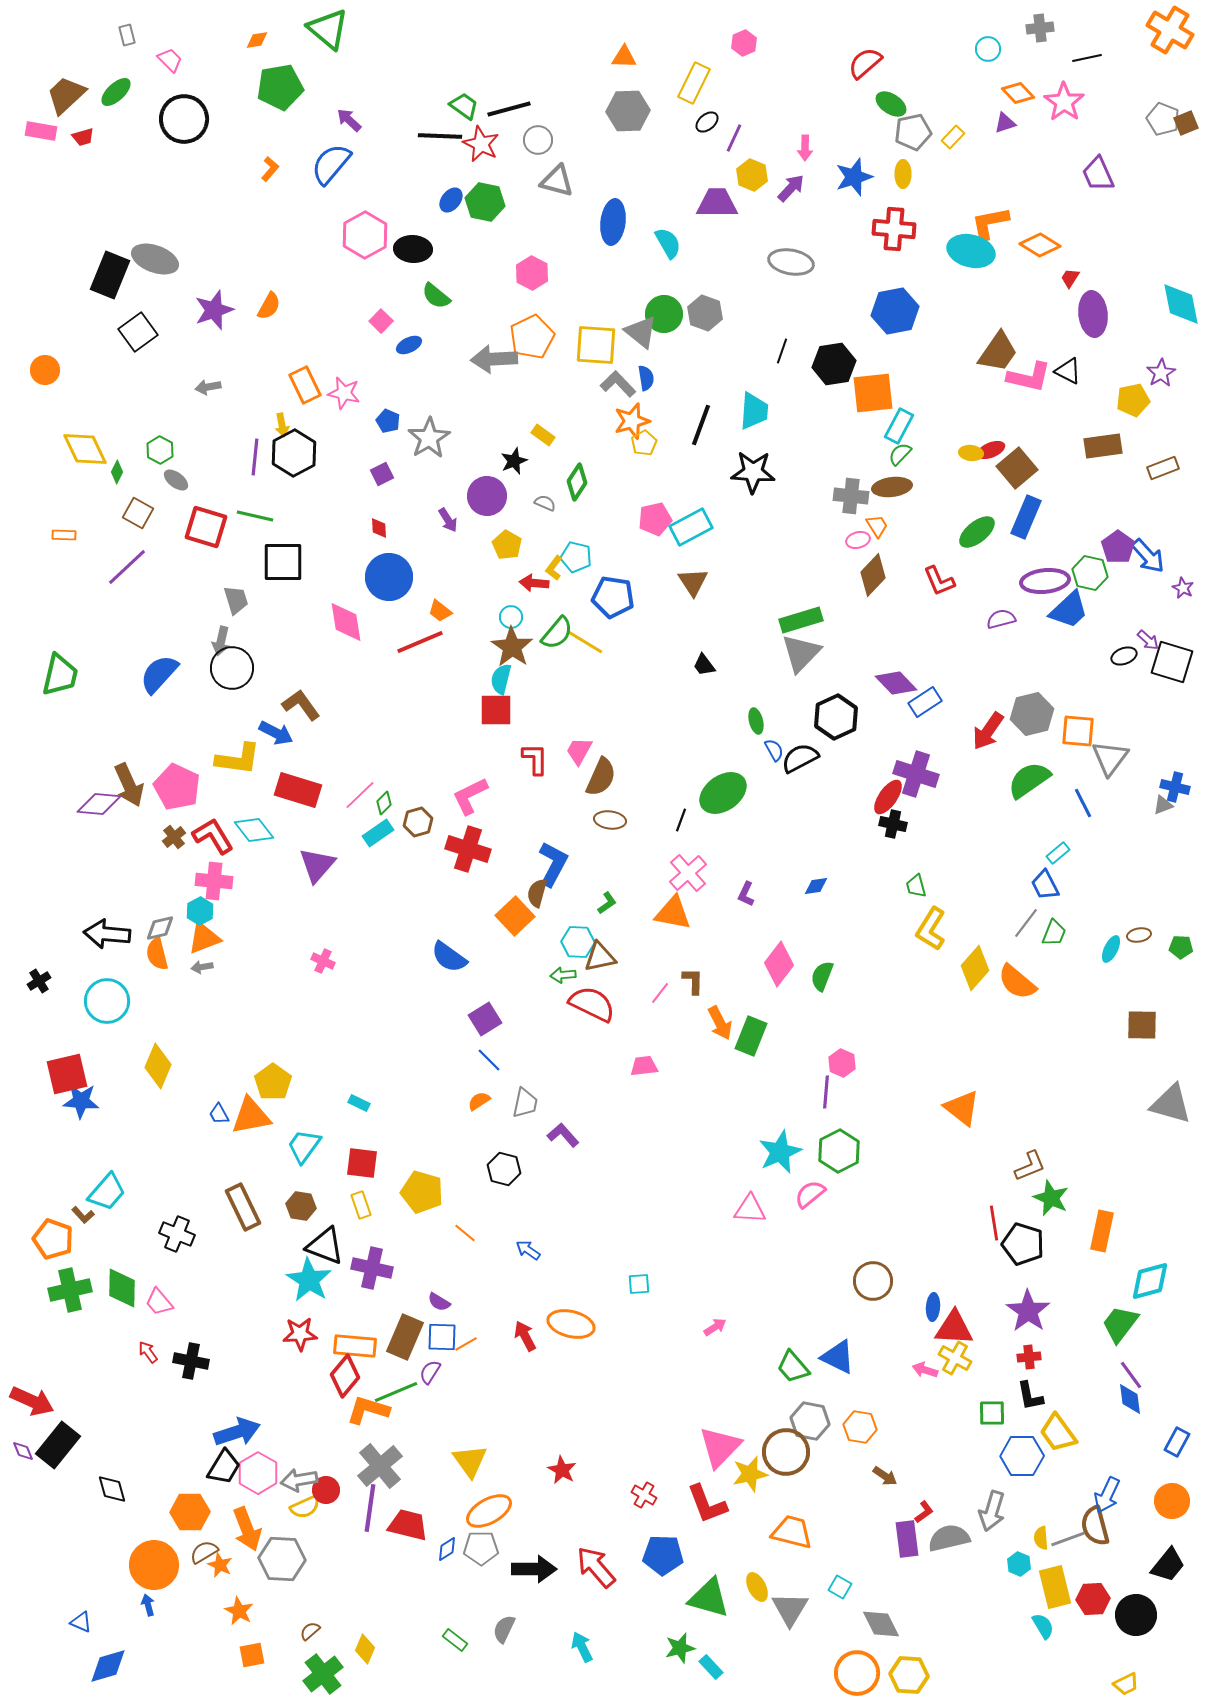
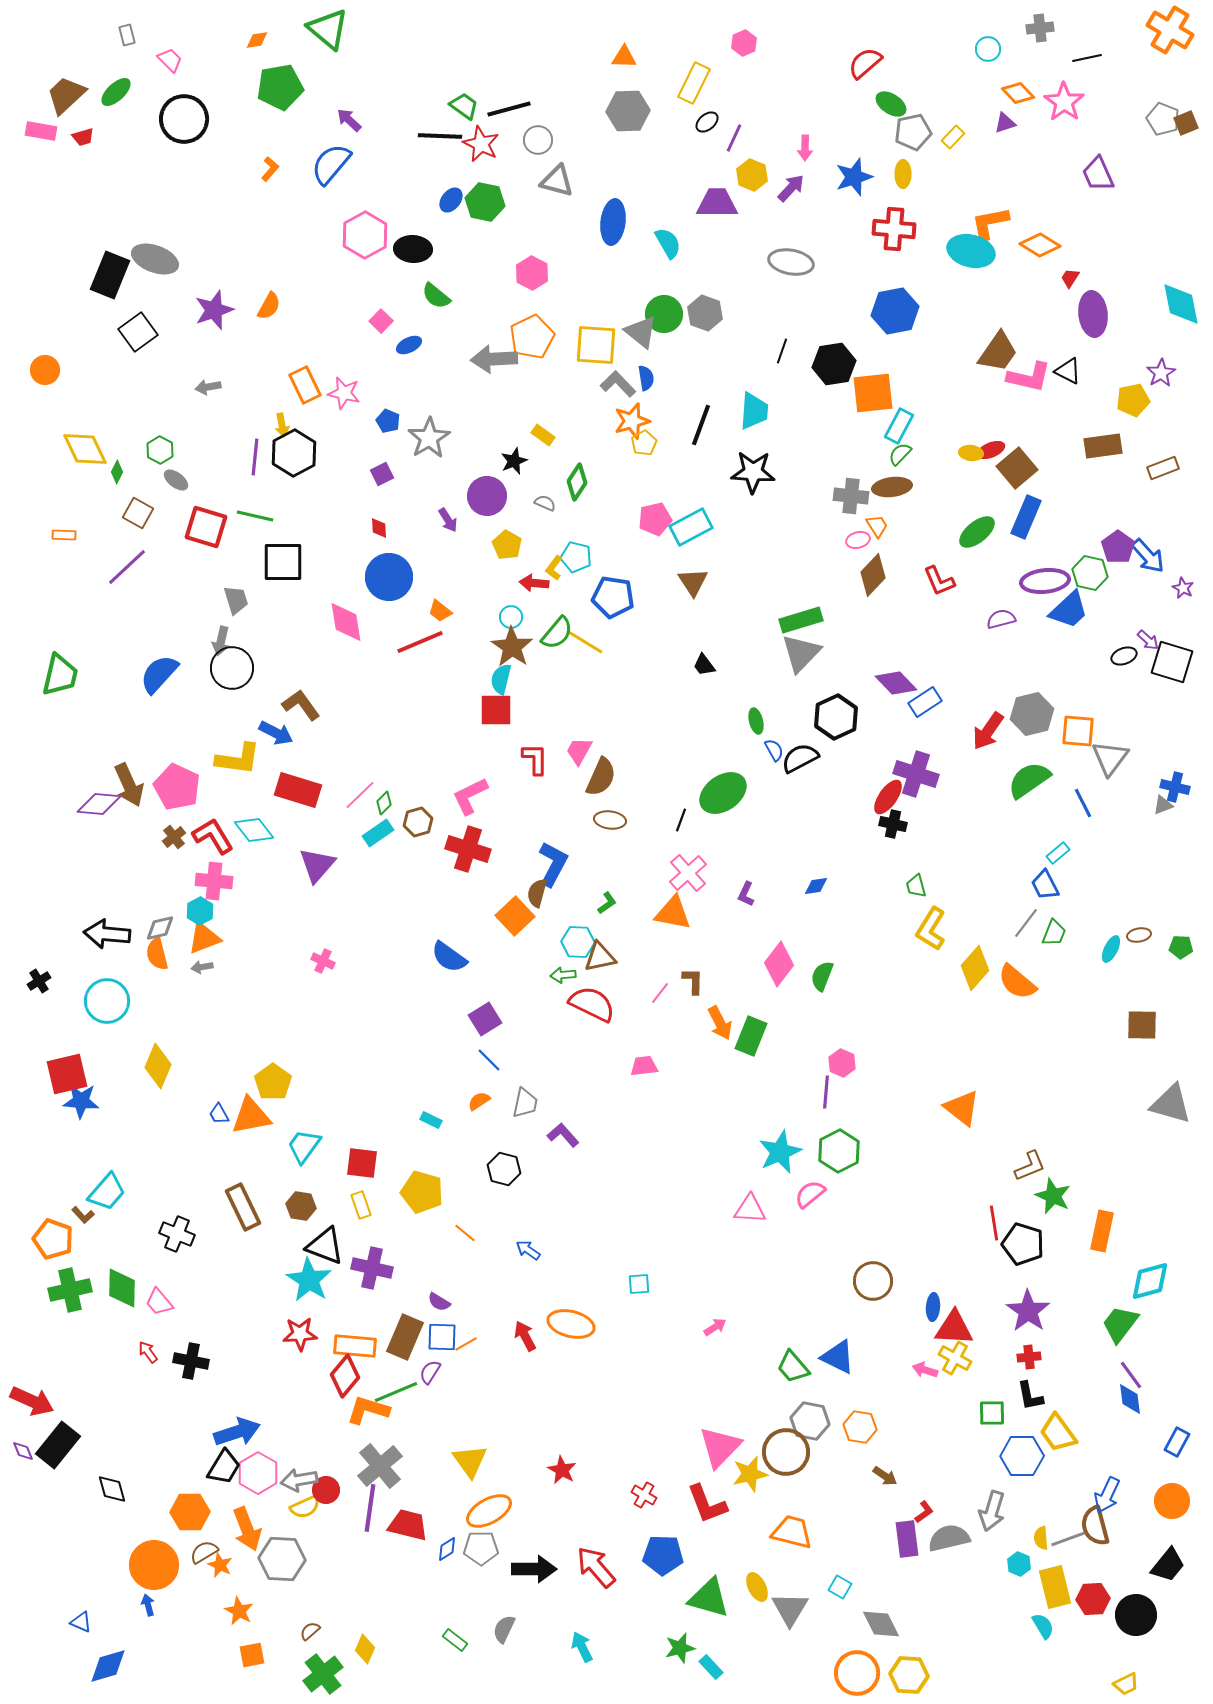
cyan rectangle at (359, 1103): moved 72 px right, 17 px down
green star at (1051, 1198): moved 2 px right, 2 px up
